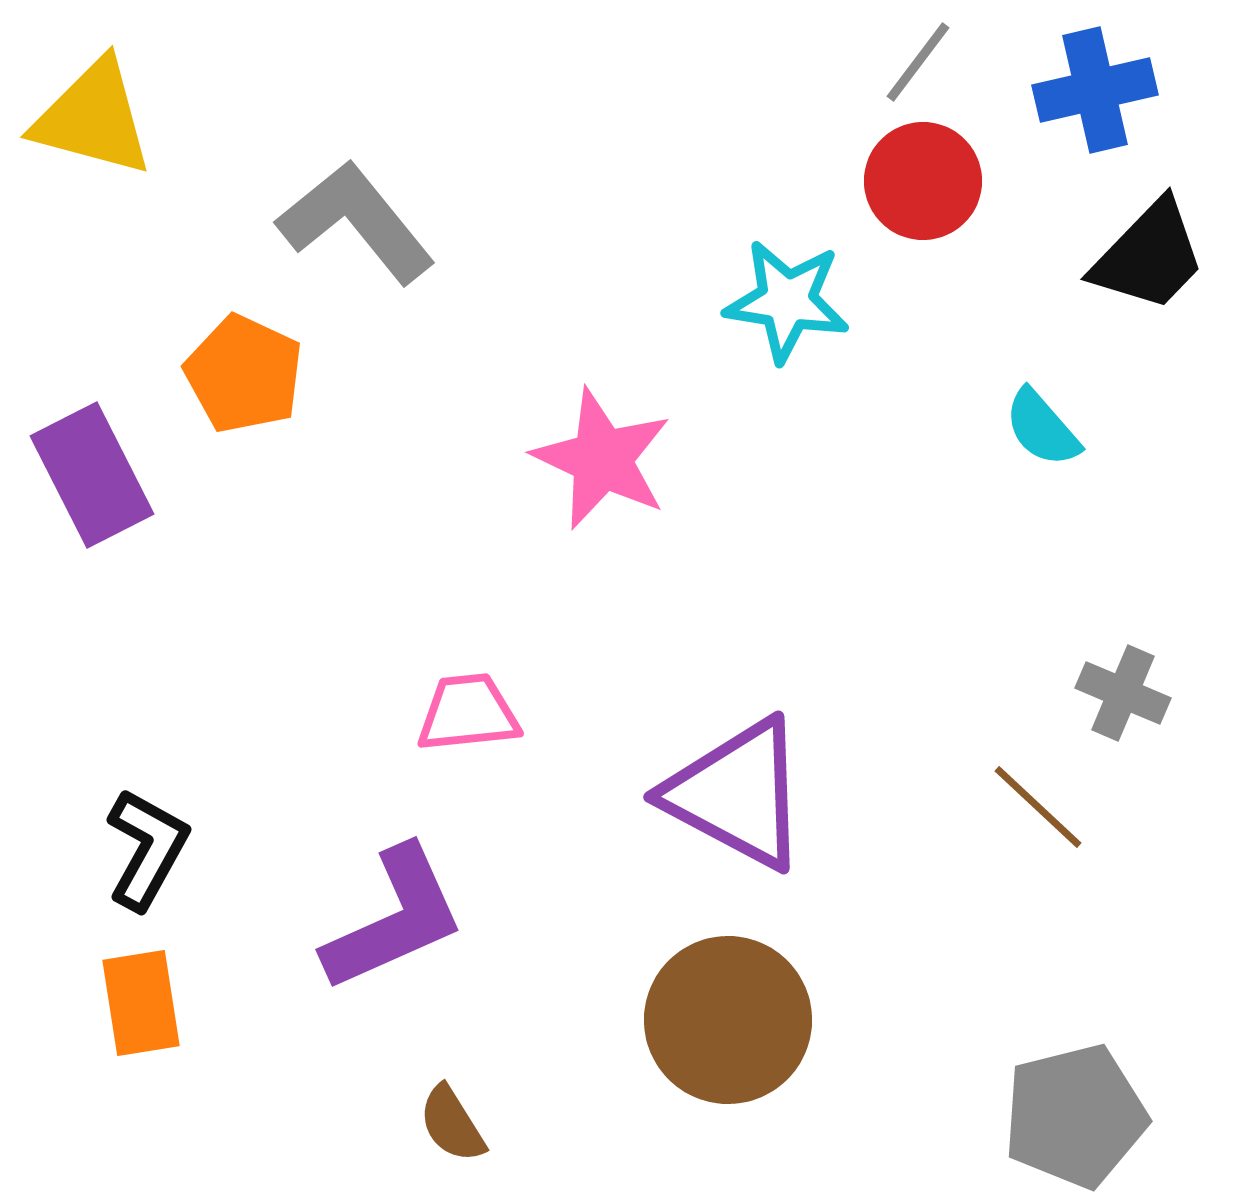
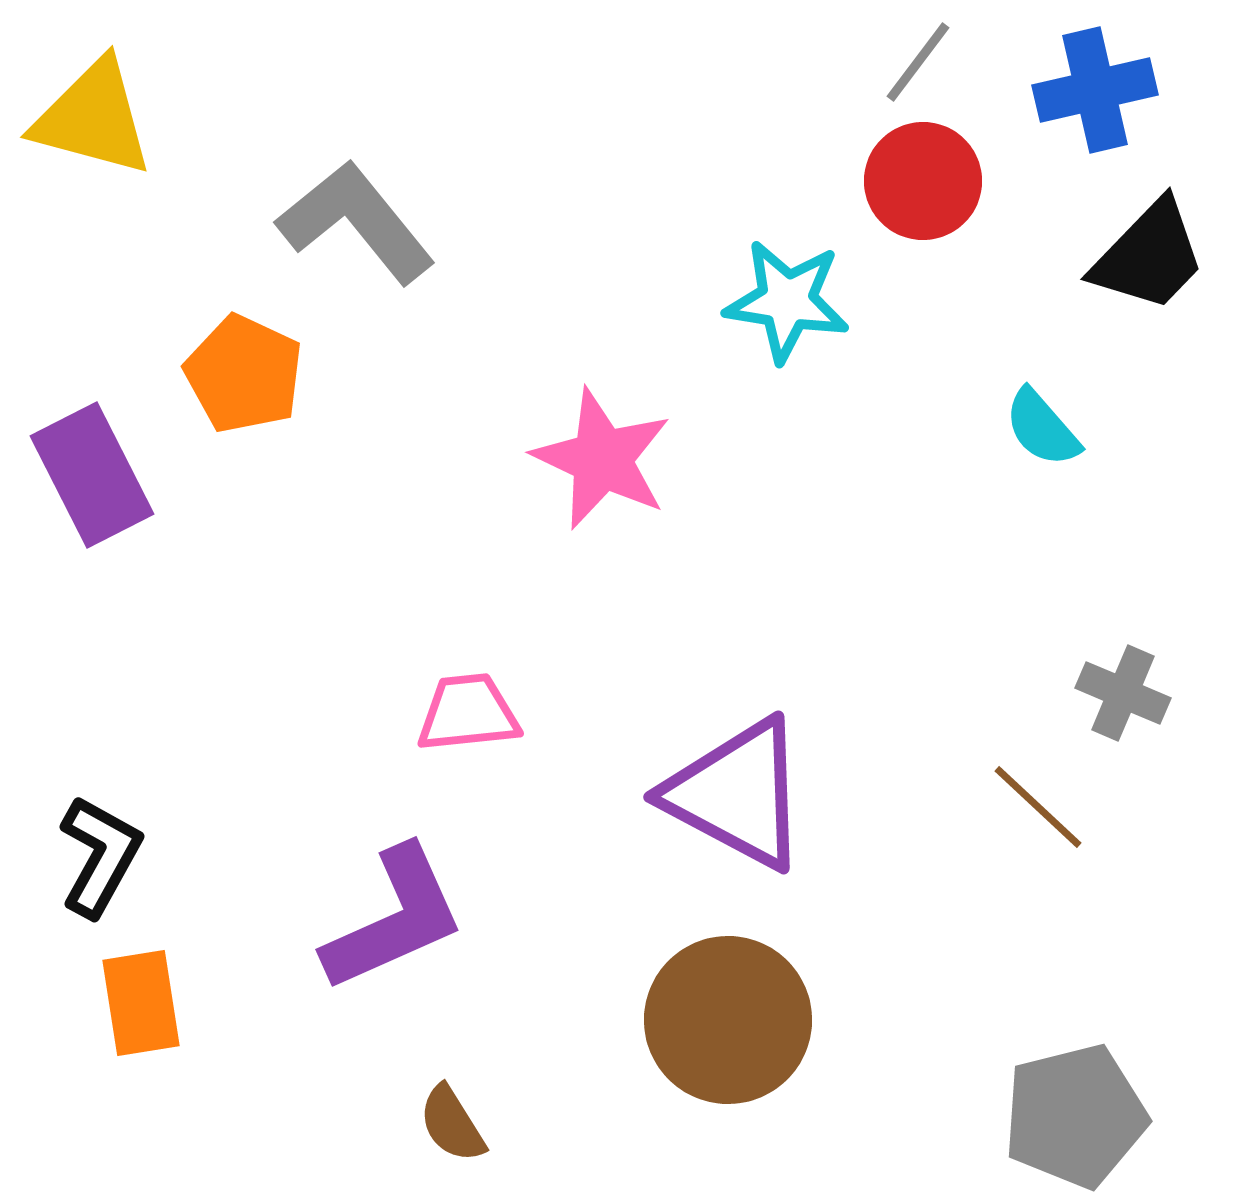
black L-shape: moved 47 px left, 7 px down
